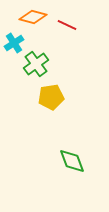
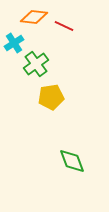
orange diamond: moved 1 px right; rotated 8 degrees counterclockwise
red line: moved 3 px left, 1 px down
